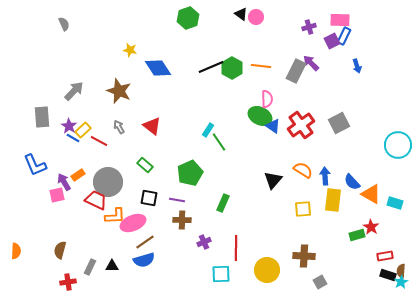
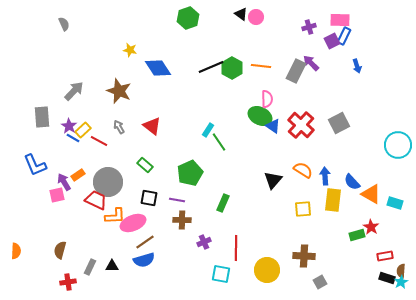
red cross at (301, 125): rotated 12 degrees counterclockwise
cyan square at (221, 274): rotated 12 degrees clockwise
black rectangle at (388, 275): moved 1 px left, 3 px down
